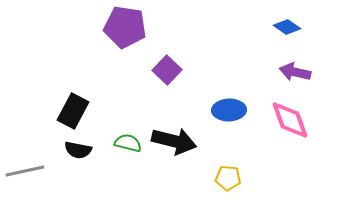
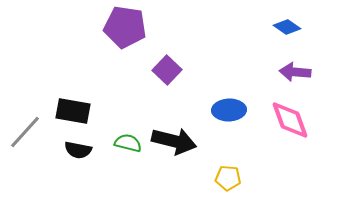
purple arrow: rotated 8 degrees counterclockwise
black rectangle: rotated 72 degrees clockwise
gray line: moved 39 px up; rotated 36 degrees counterclockwise
